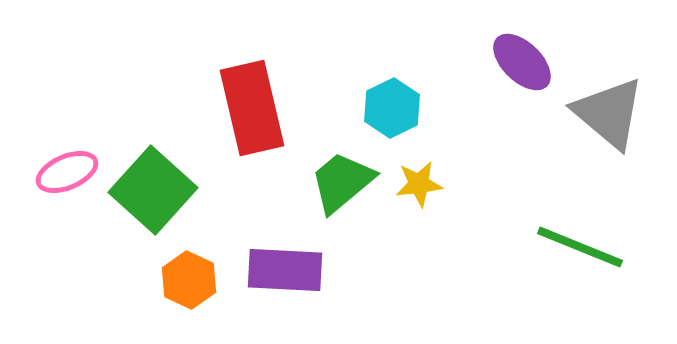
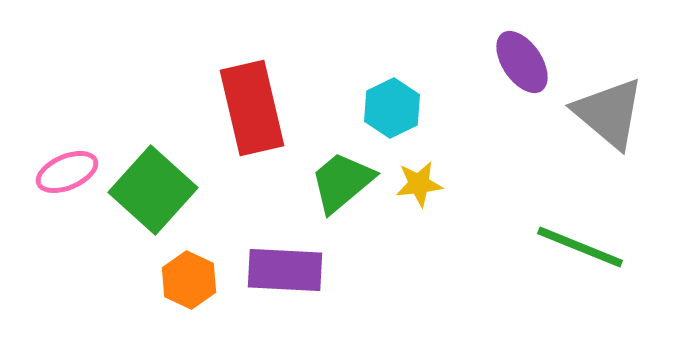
purple ellipse: rotated 12 degrees clockwise
